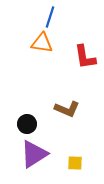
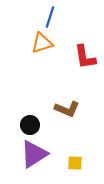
orange triangle: rotated 25 degrees counterclockwise
black circle: moved 3 px right, 1 px down
